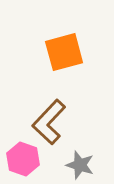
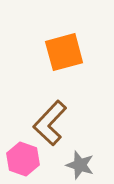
brown L-shape: moved 1 px right, 1 px down
